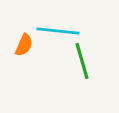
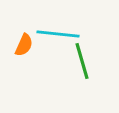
cyan line: moved 3 px down
